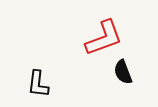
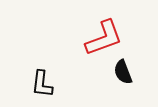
black L-shape: moved 4 px right
